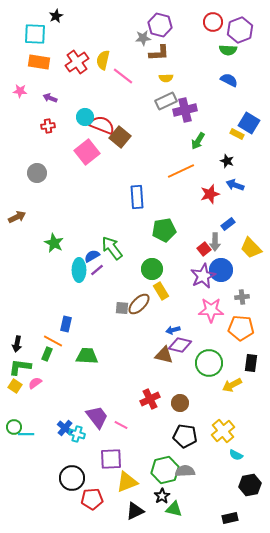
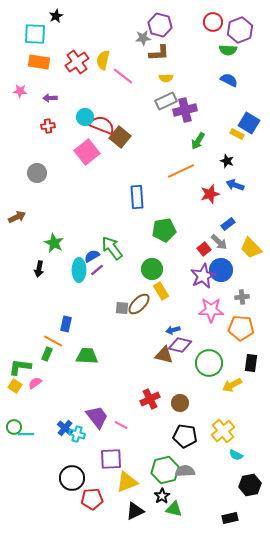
purple arrow at (50, 98): rotated 24 degrees counterclockwise
gray arrow at (215, 242): moved 4 px right; rotated 48 degrees counterclockwise
black arrow at (17, 344): moved 22 px right, 75 px up
